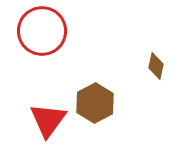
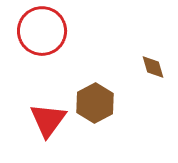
brown diamond: moved 3 px left, 1 px down; rotated 28 degrees counterclockwise
